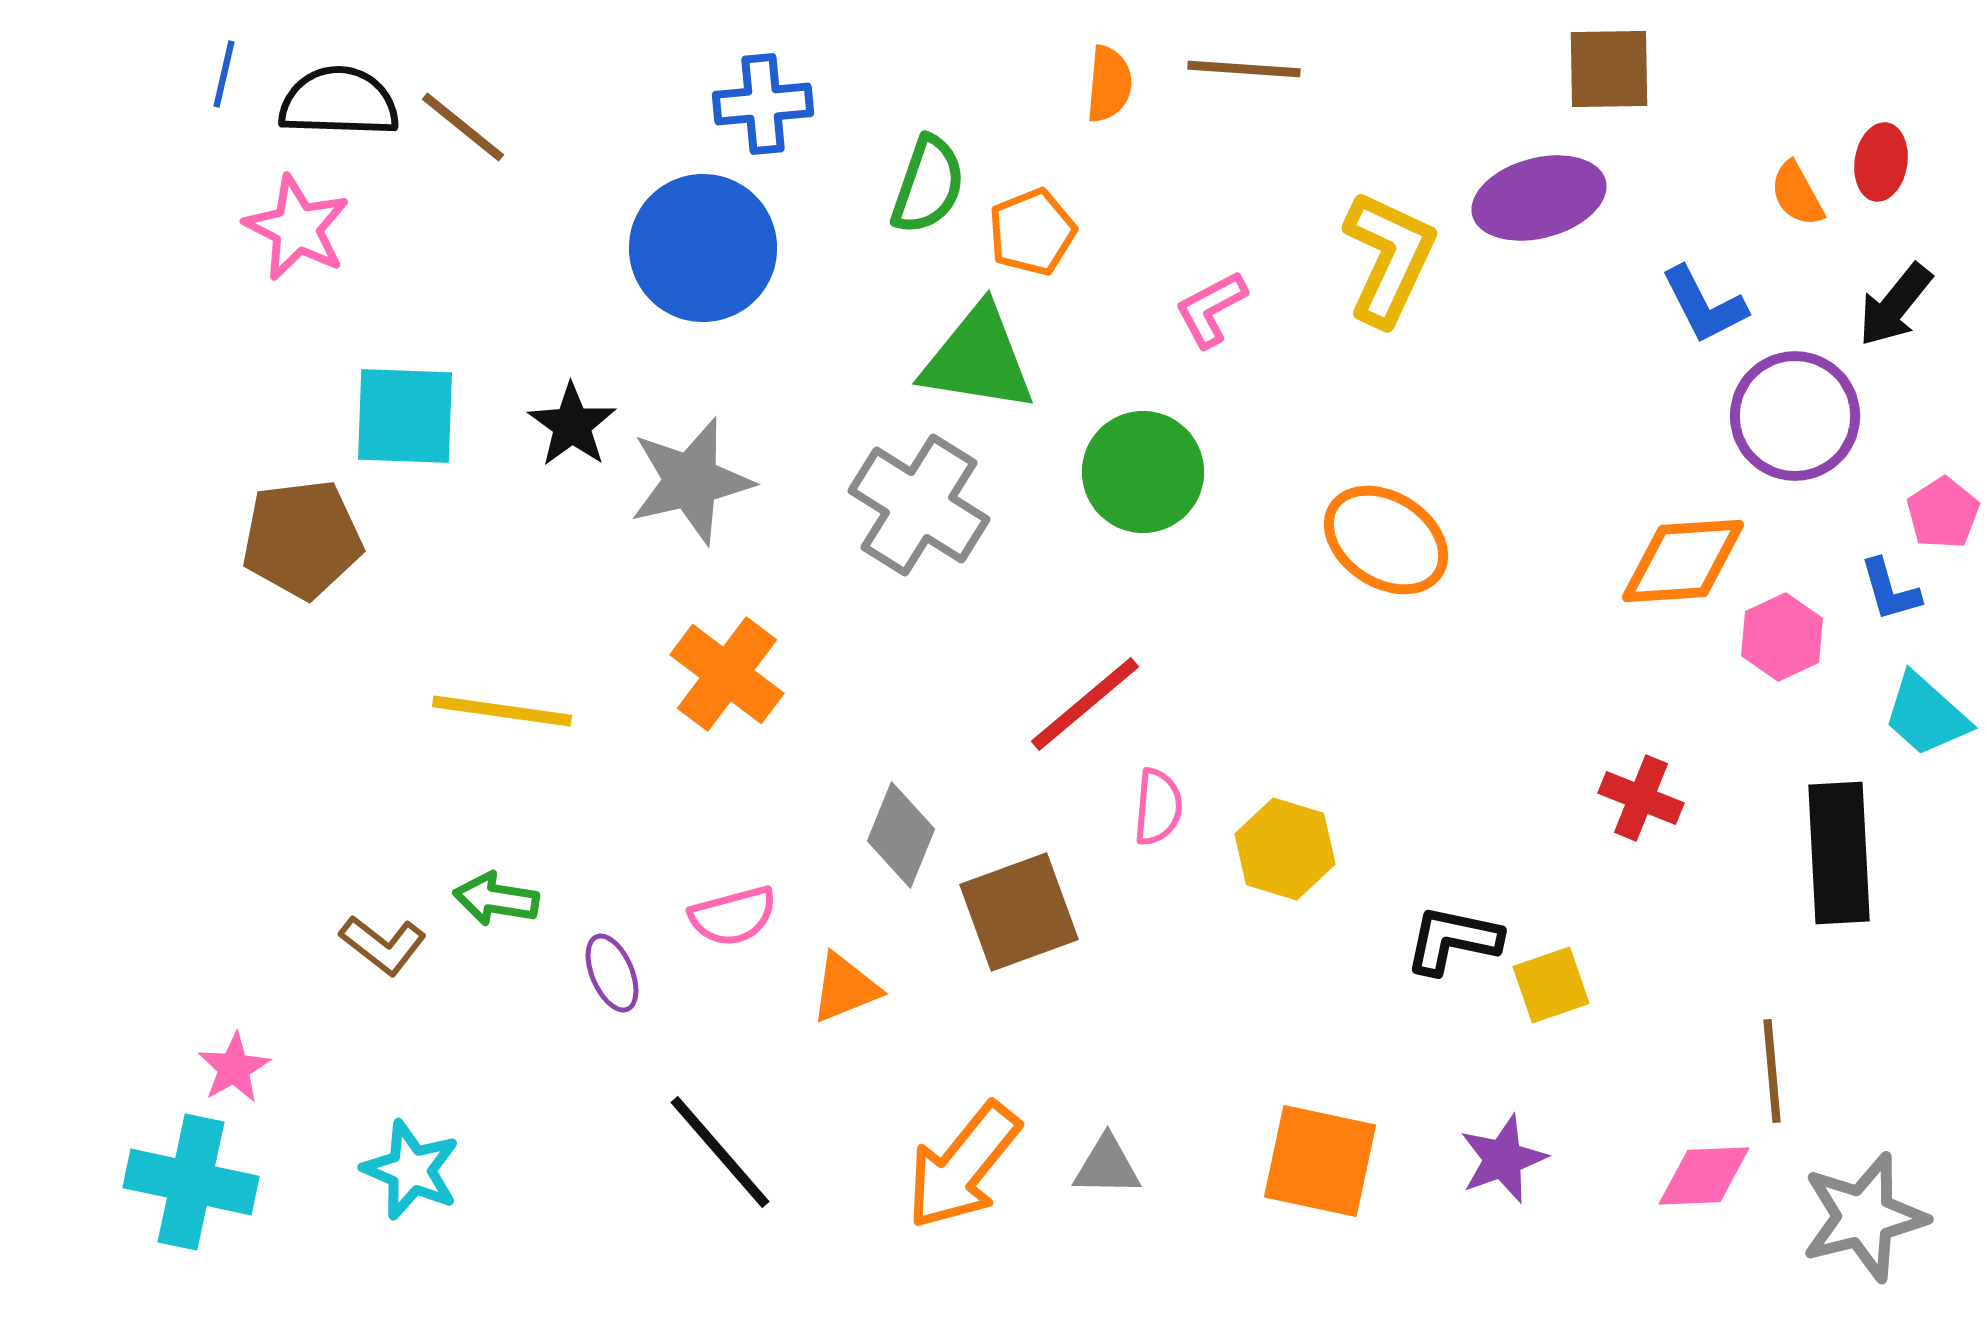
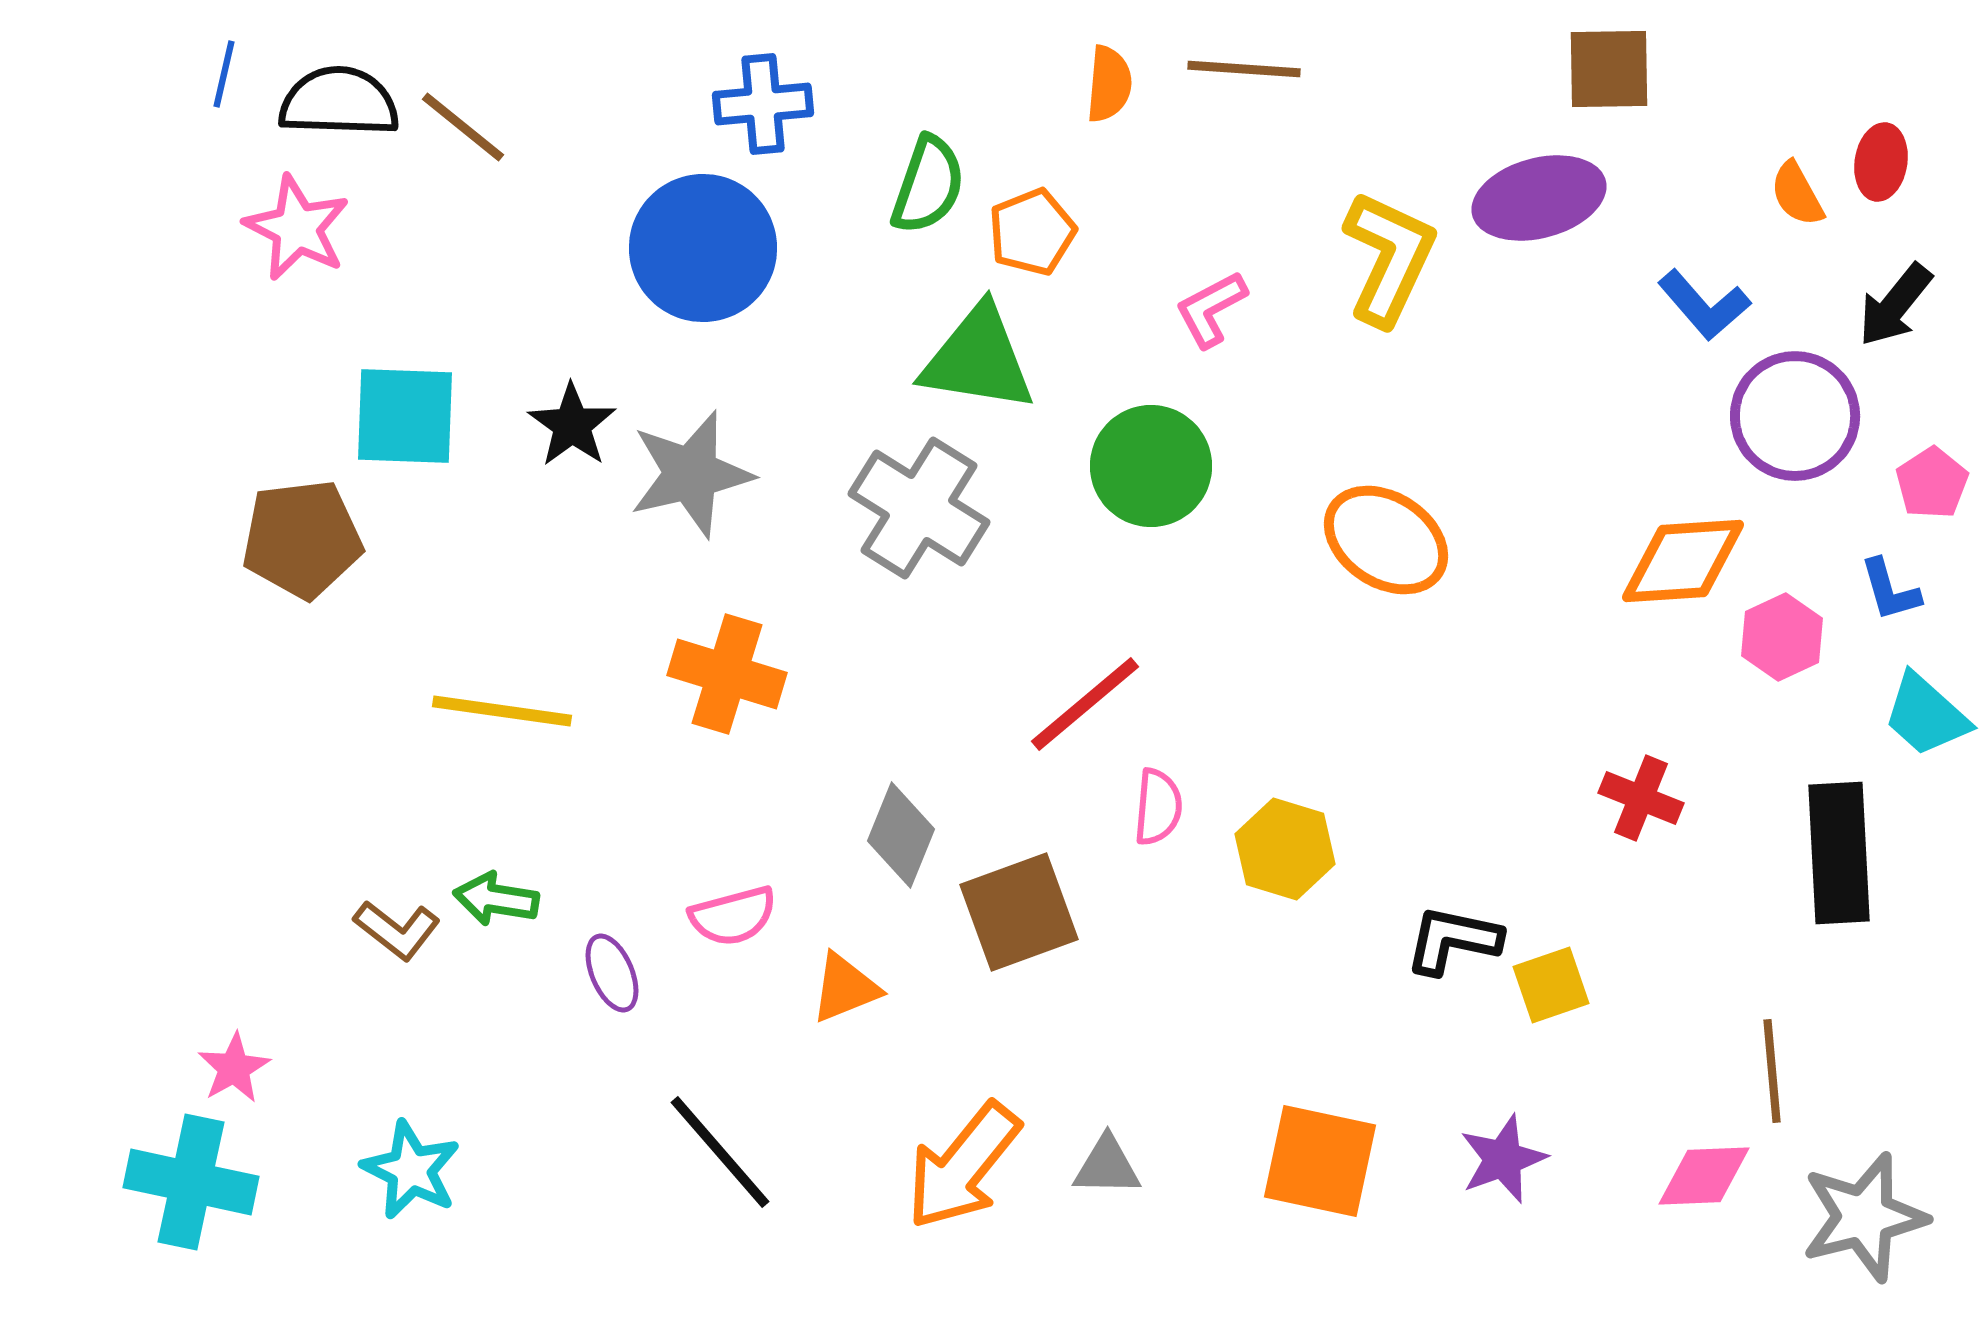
blue L-shape at (1704, 305): rotated 14 degrees counterclockwise
green circle at (1143, 472): moved 8 px right, 6 px up
gray star at (691, 481): moved 7 px up
gray cross at (919, 505): moved 3 px down
pink pentagon at (1943, 513): moved 11 px left, 30 px up
orange cross at (727, 674): rotated 20 degrees counterclockwise
brown L-shape at (383, 945): moved 14 px right, 15 px up
cyan star at (411, 1170): rotated 4 degrees clockwise
